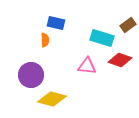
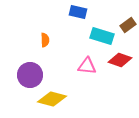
blue rectangle: moved 22 px right, 11 px up
cyan rectangle: moved 2 px up
purple circle: moved 1 px left
